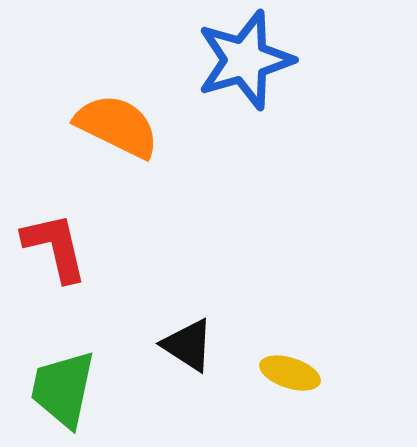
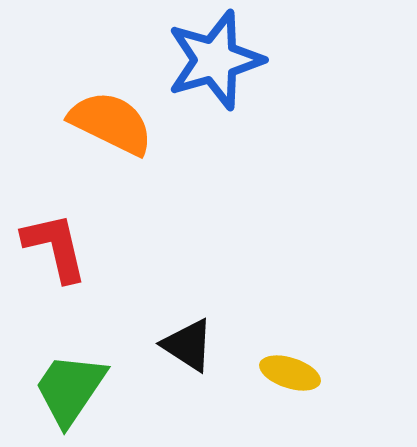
blue star: moved 30 px left
orange semicircle: moved 6 px left, 3 px up
green trapezoid: moved 7 px right; rotated 22 degrees clockwise
